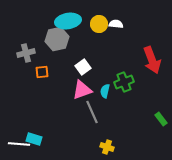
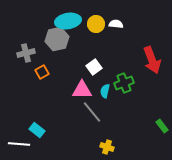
yellow circle: moved 3 px left
white square: moved 11 px right
orange square: rotated 24 degrees counterclockwise
green cross: moved 1 px down
pink triangle: rotated 20 degrees clockwise
gray line: rotated 15 degrees counterclockwise
green rectangle: moved 1 px right, 7 px down
cyan rectangle: moved 3 px right, 9 px up; rotated 21 degrees clockwise
